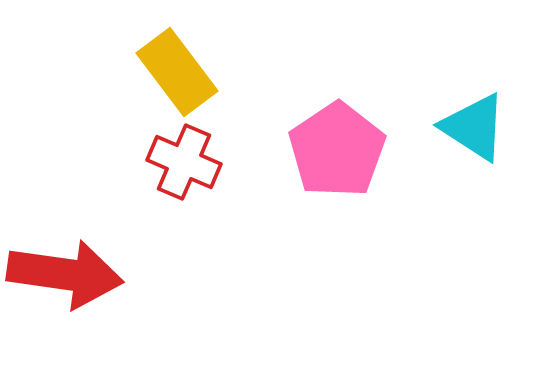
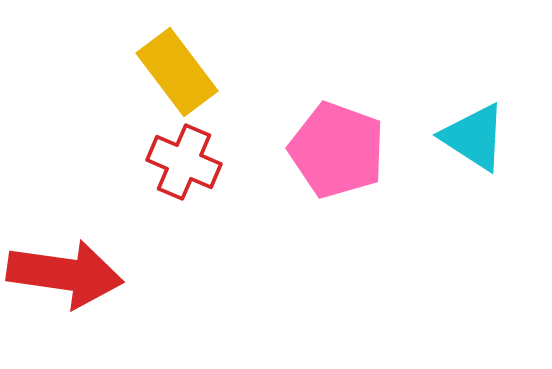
cyan triangle: moved 10 px down
pink pentagon: rotated 18 degrees counterclockwise
